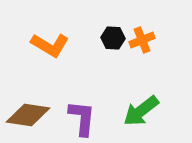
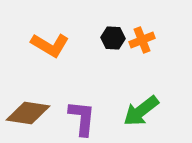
brown diamond: moved 2 px up
